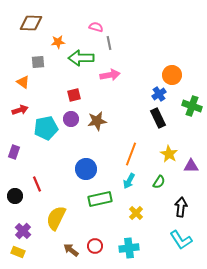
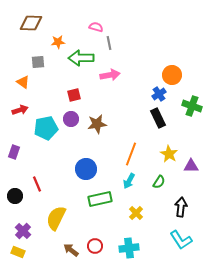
brown star: moved 3 px down
